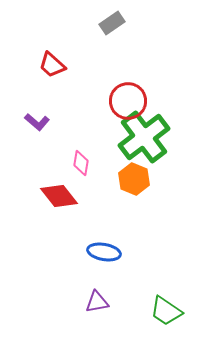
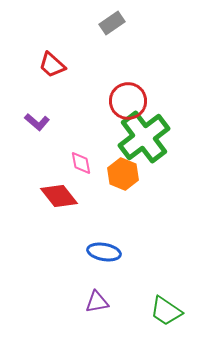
pink diamond: rotated 20 degrees counterclockwise
orange hexagon: moved 11 px left, 5 px up
